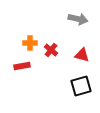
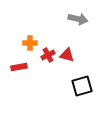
red cross: moved 3 px left, 5 px down; rotated 24 degrees clockwise
red triangle: moved 15 px left
red rectangle: moved 3 px left, 1 px down
black square: moved 1 px right
